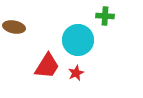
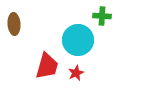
green cross: moved 3 px left
brown ellipse: moved 3 px up; rotated 75 degrees clockwise
red trapezoid: rotated 16 degrees counterclockwise
